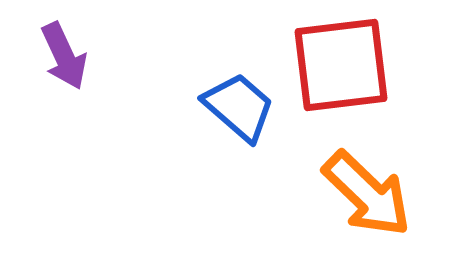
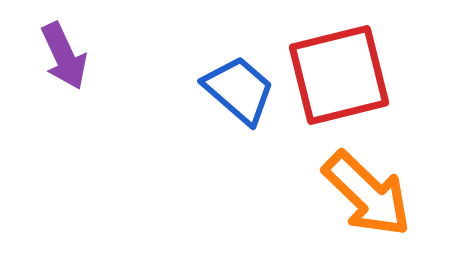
red square: moved 2 px left, 10 px down; rotated 7 degrees counterclockwise
blue trapezoid: moved 17 px up
